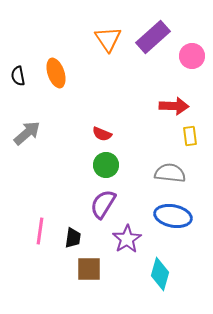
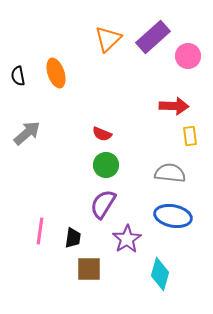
orange triangle: rotated 20 degrees clockwise
pink circle: moved 4 px left
